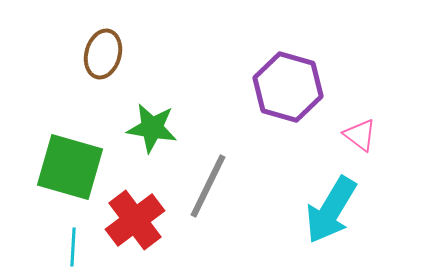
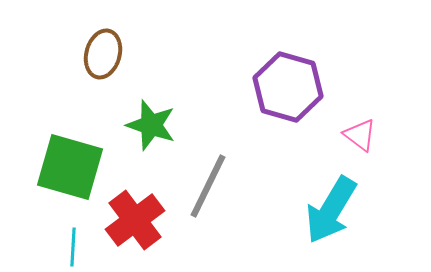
green star: moved 1 px left, 3 px up; rotated 9 degrees clockwise
